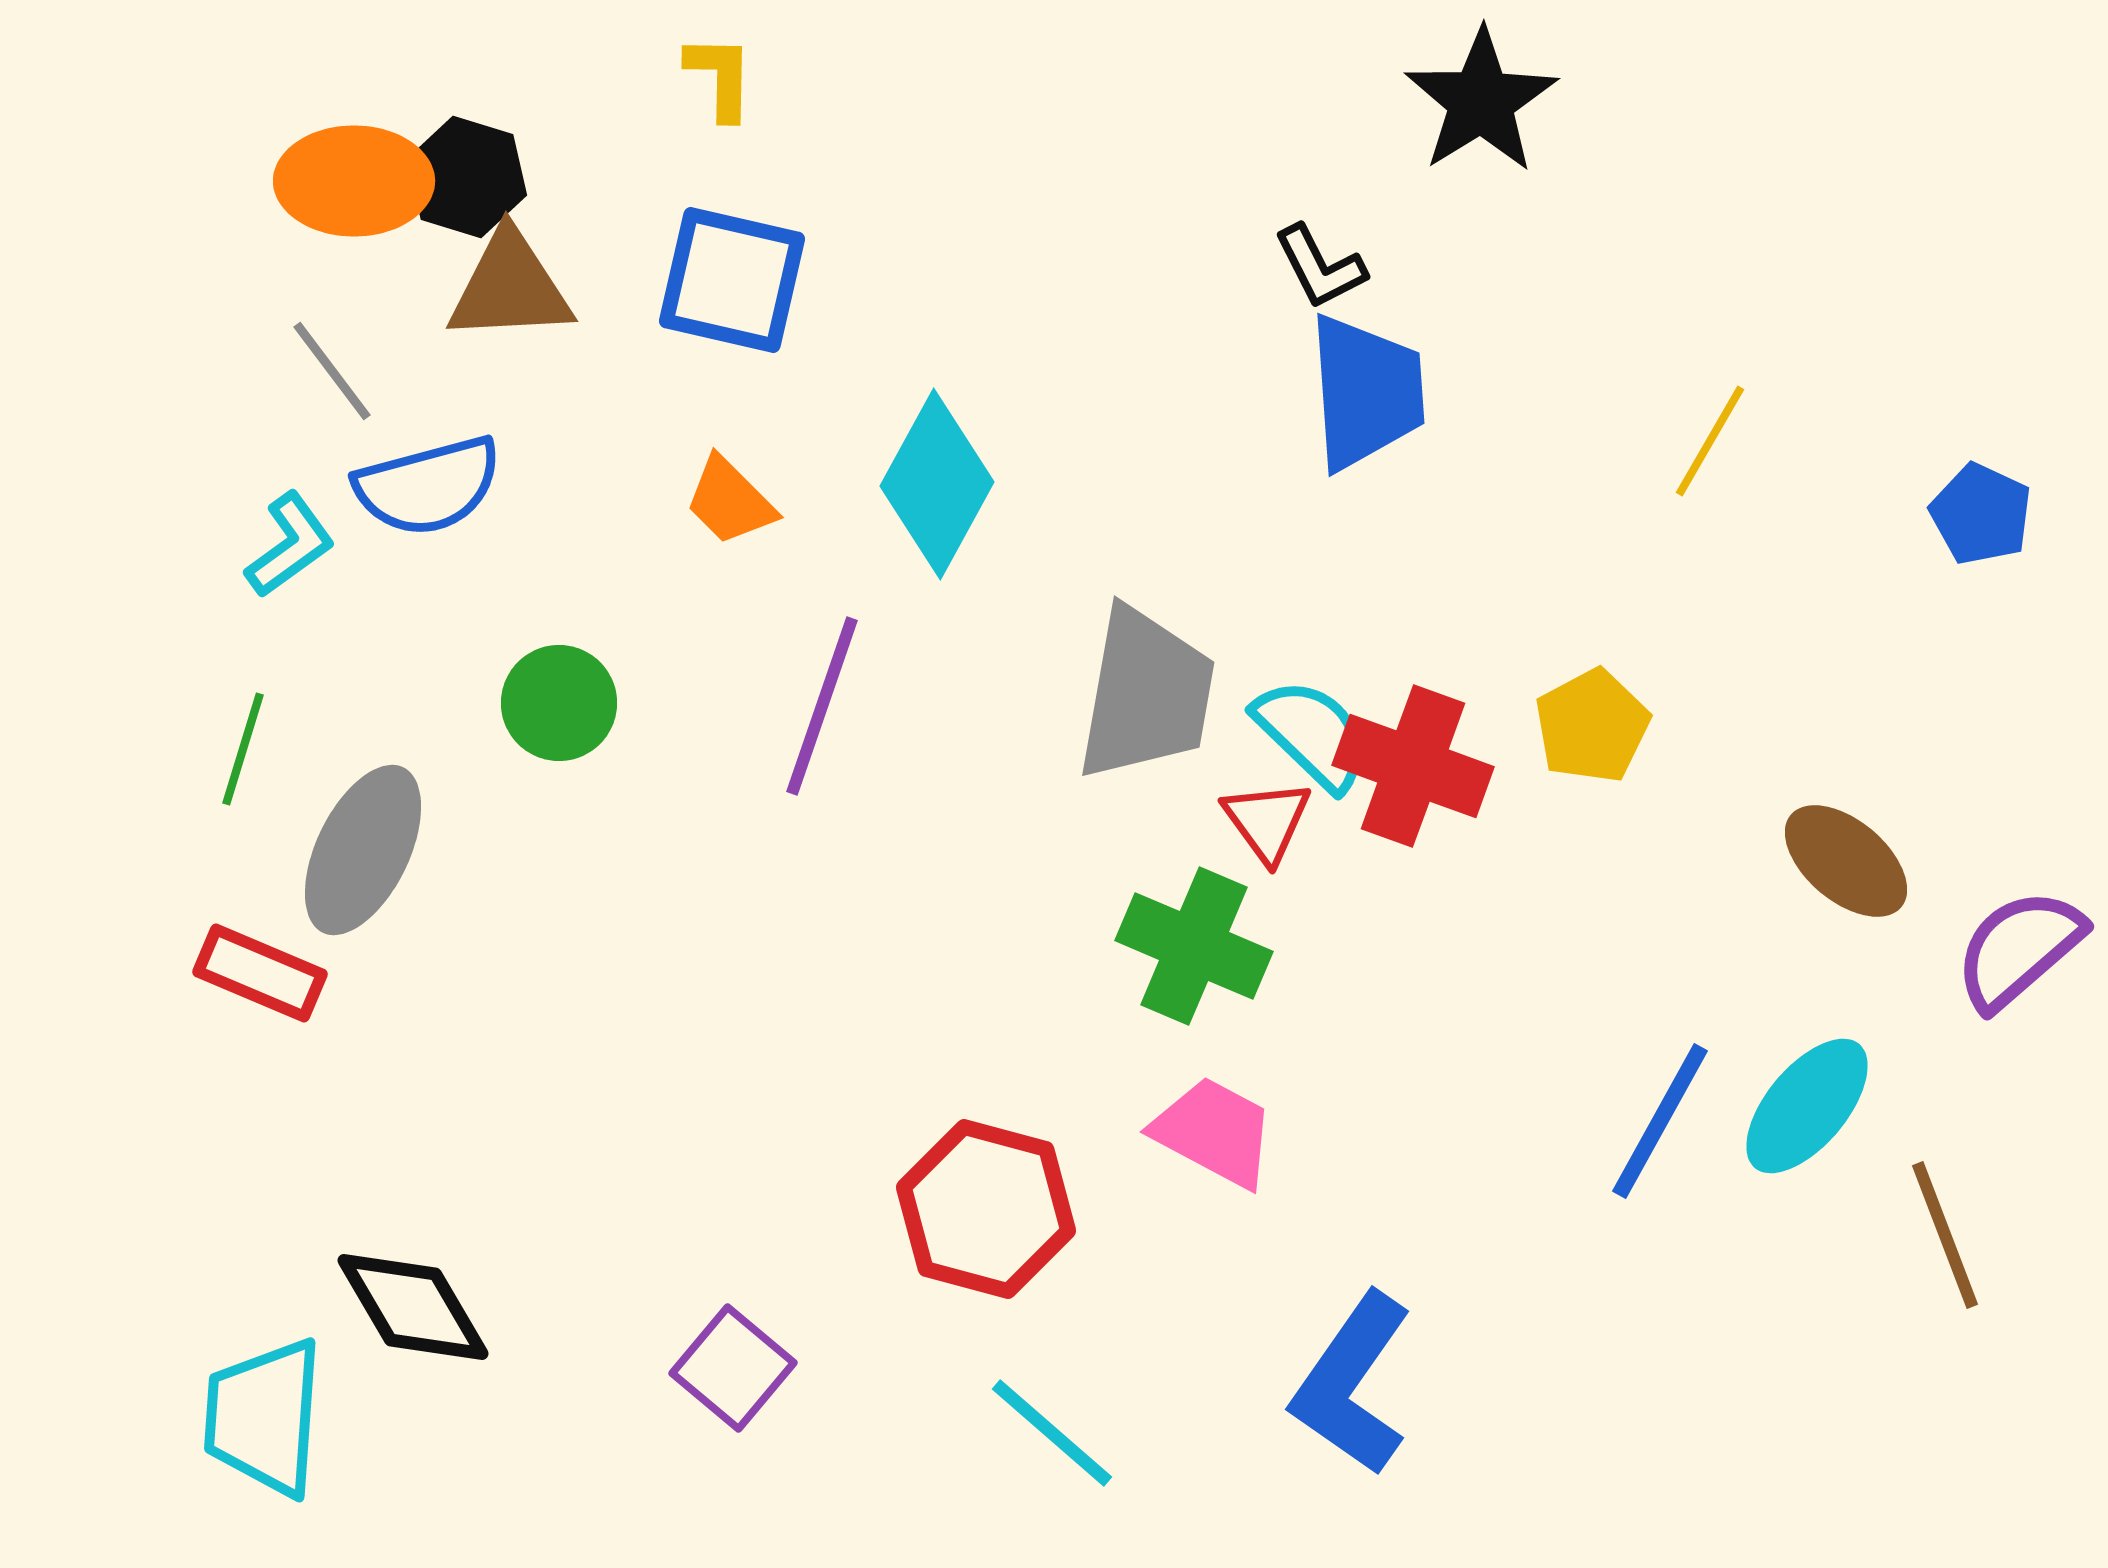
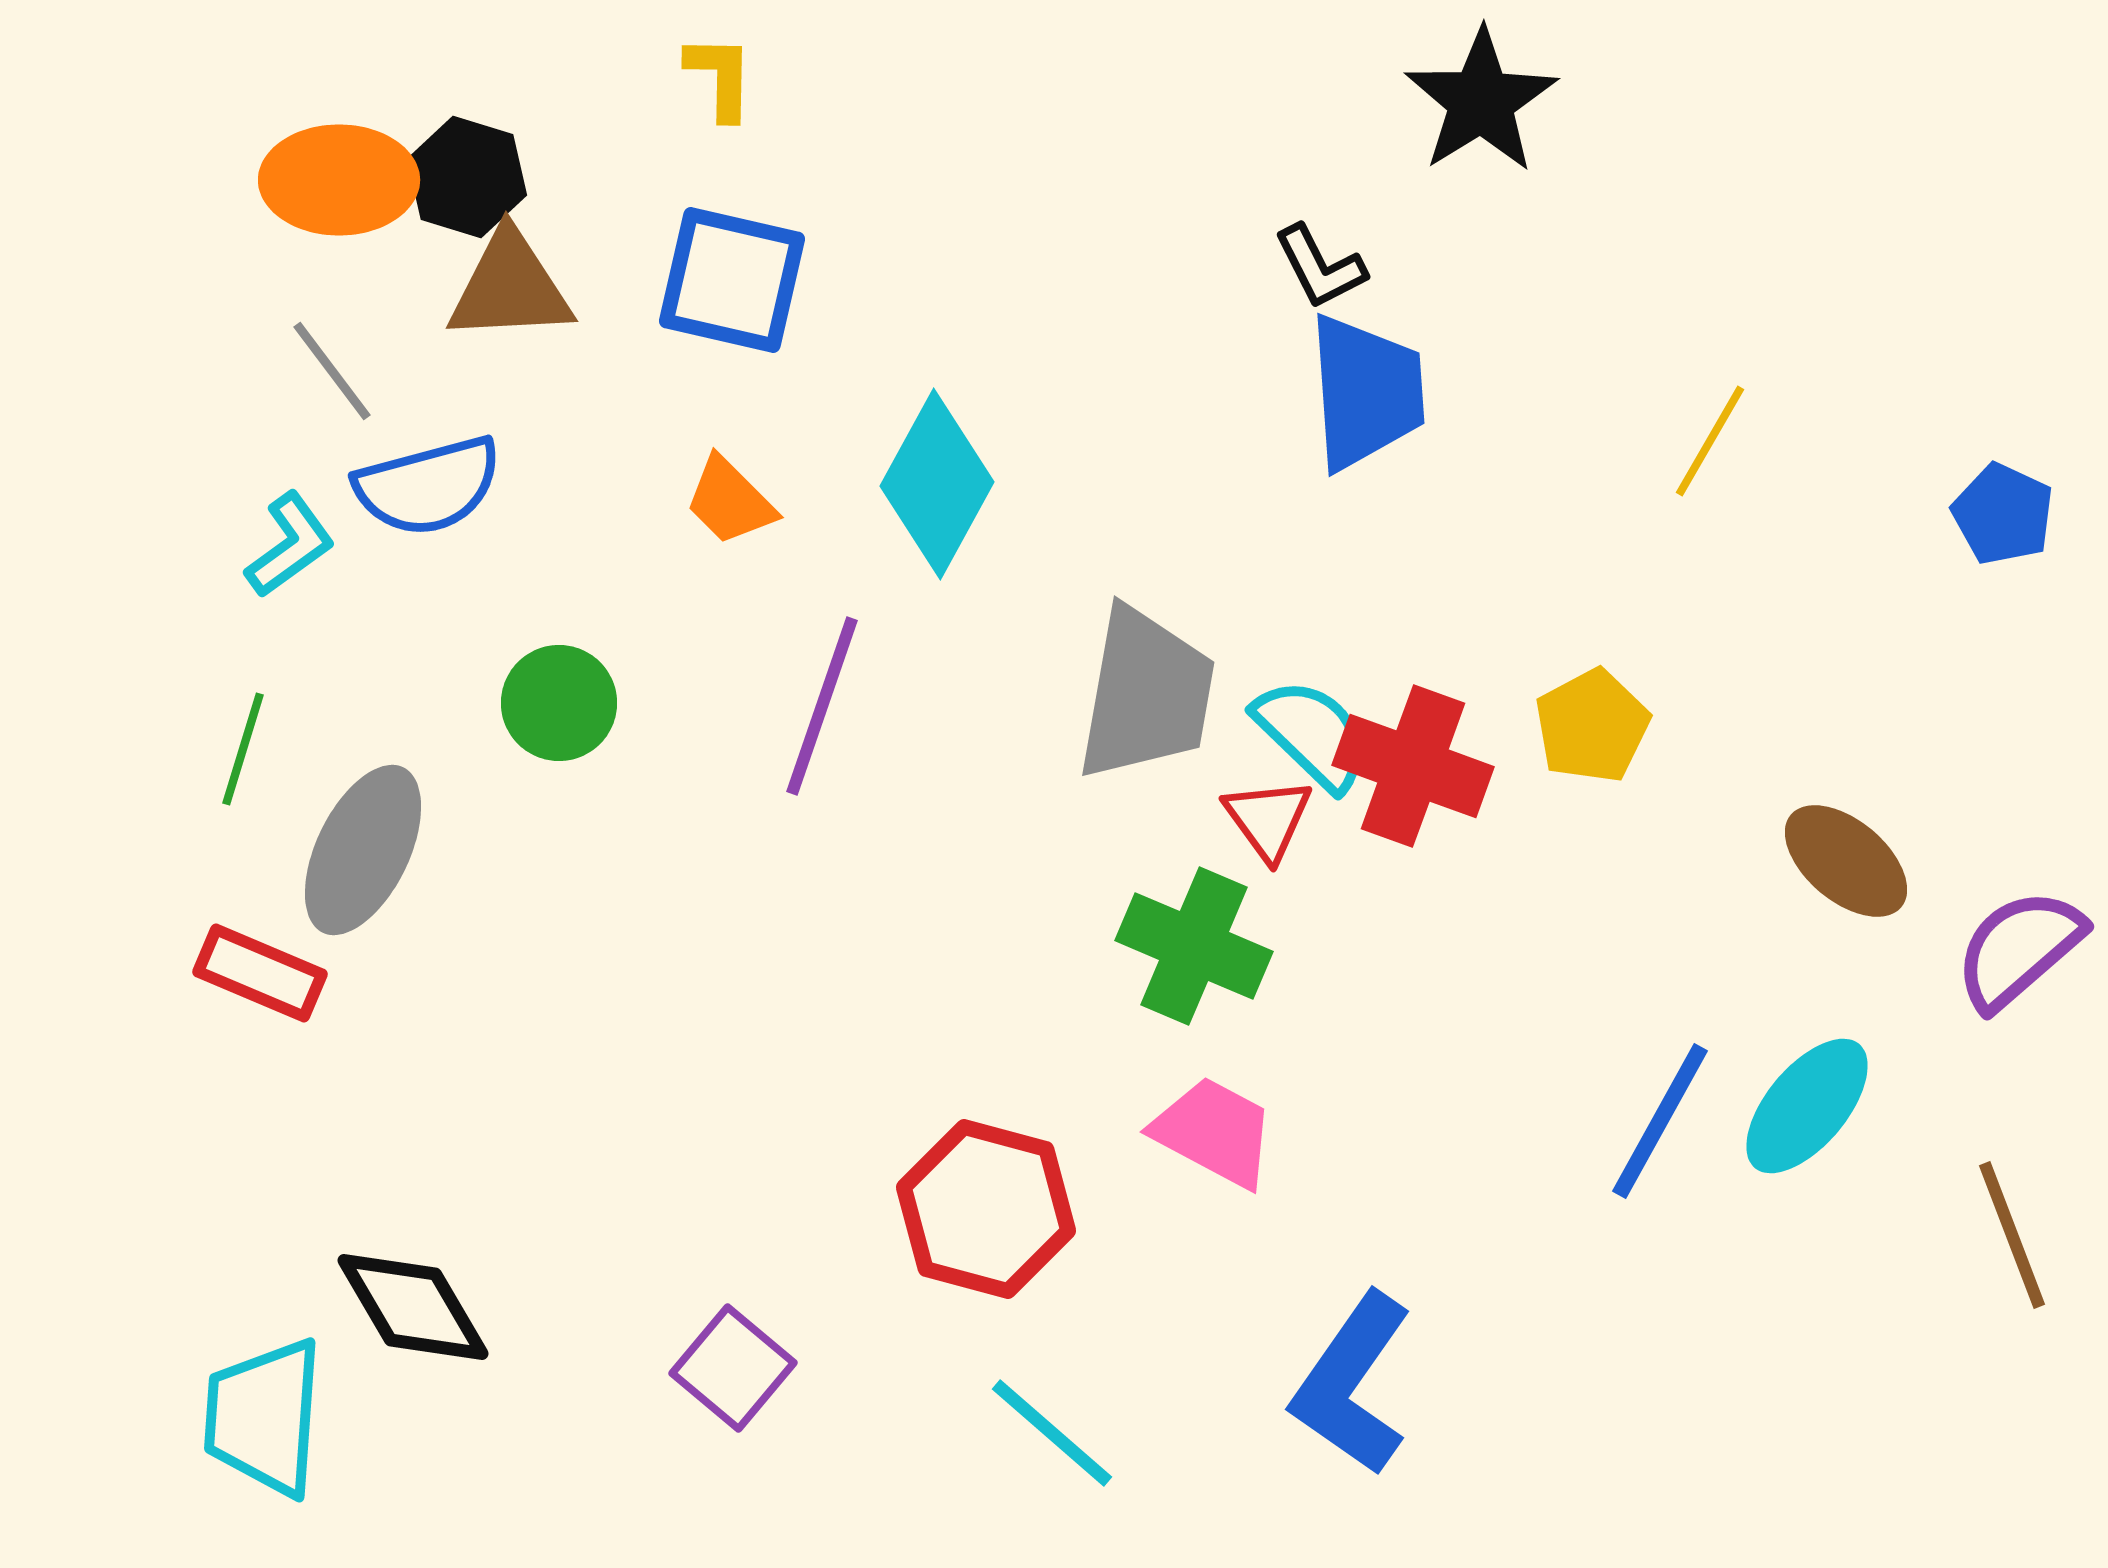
orange ellipse: moved 15 px left, 1 px up
blue pentagon: moved 22 px right
red triangle: moved 1 px right, 2 px up
brown line: moved 67 px right
